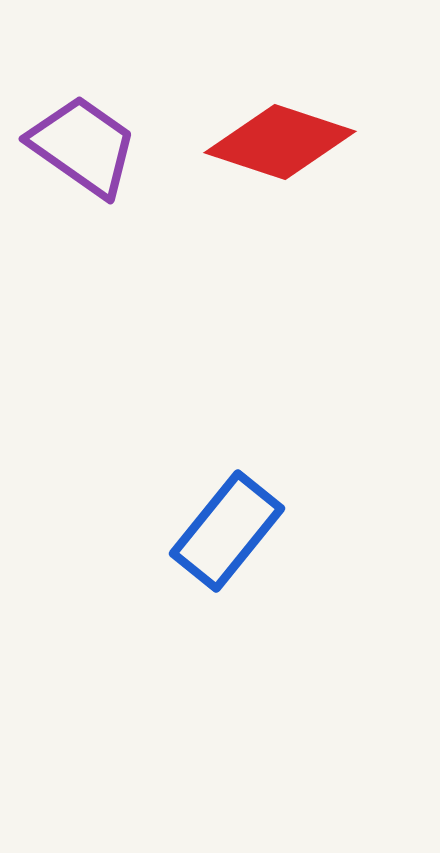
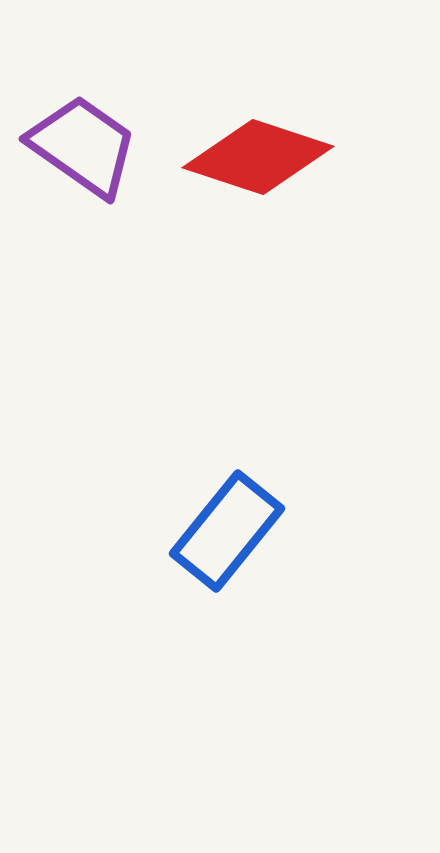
red diamond: moved 22 px left, 15 px down
